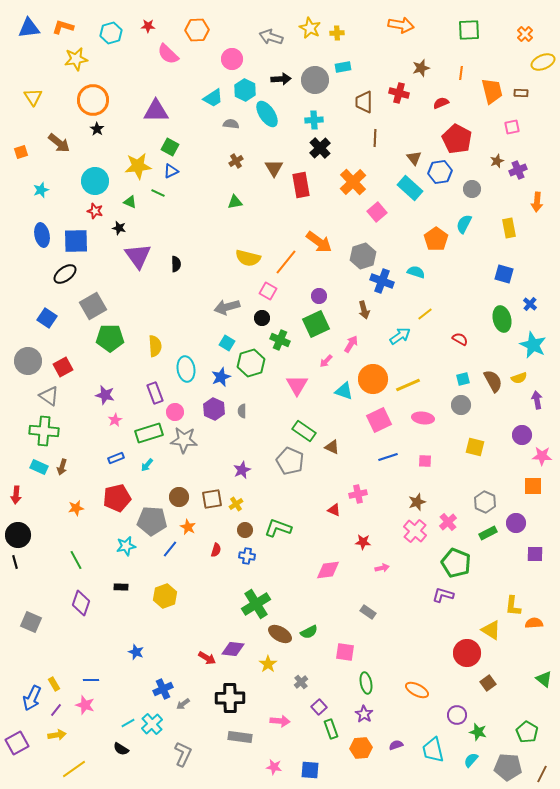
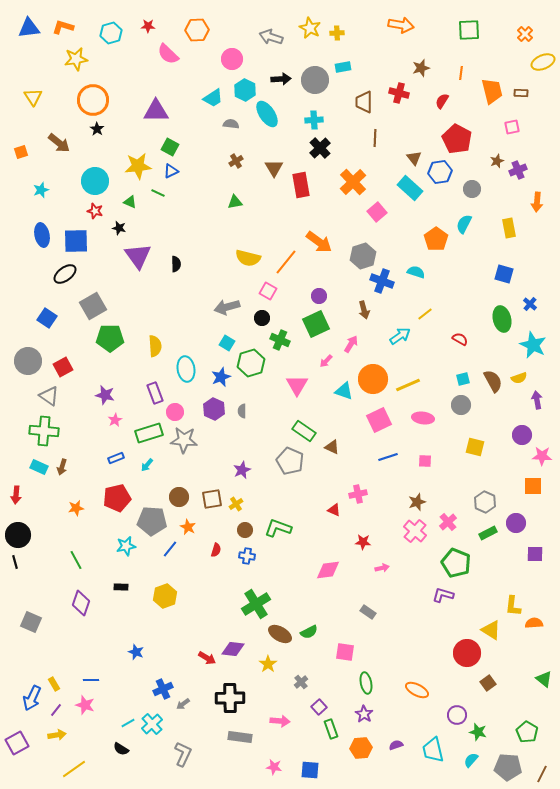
red semicircle at (441, 103): moved 1 px right, 2 px up; rotated 35 degrees counterclockwise
